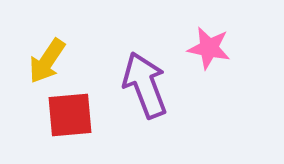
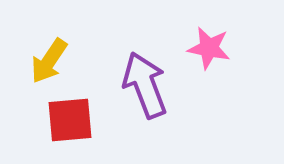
yellow arrow: moved 2 px right
red square: moved 5 px down
